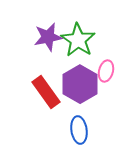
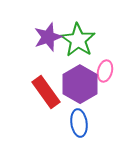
purple star: rotated 8 degrees counterclockwise
pink ellipse: moved 1 px left
blue ellipse: moved 7 px up
